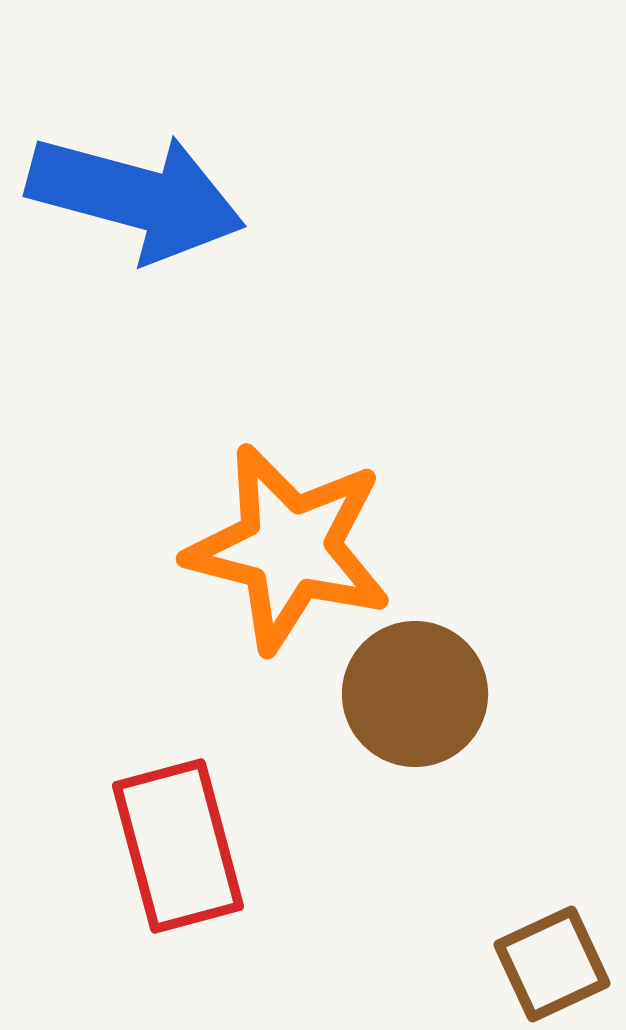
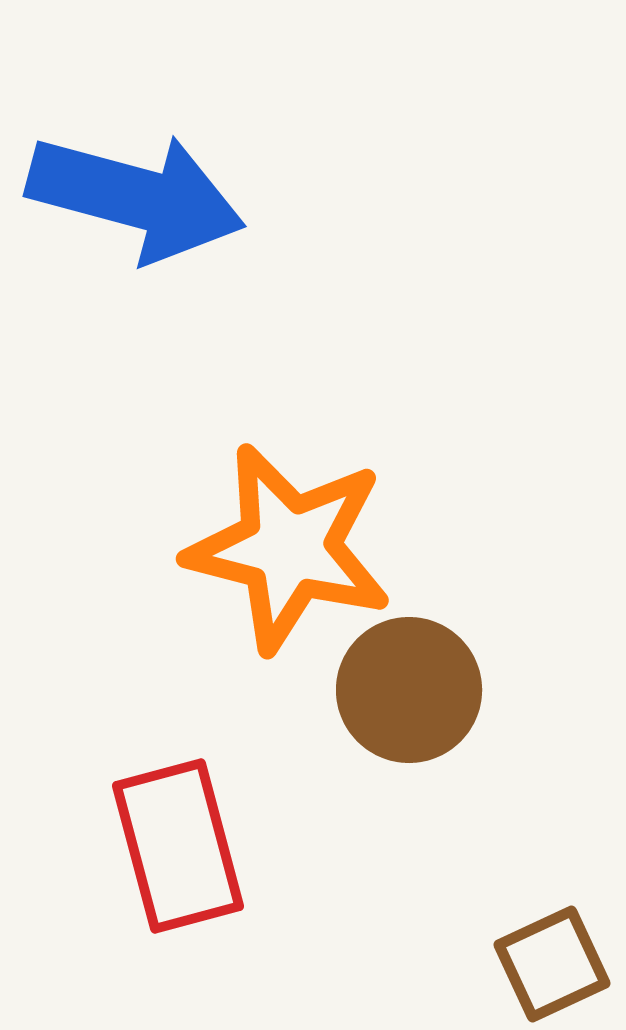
brown circle: moved 6 px left, 4 px up
